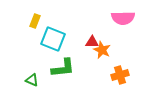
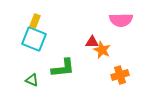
pink semicircle: moved 2 px left, 2 px down
cyan square: moved 19 px left
